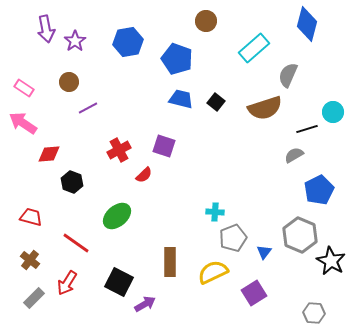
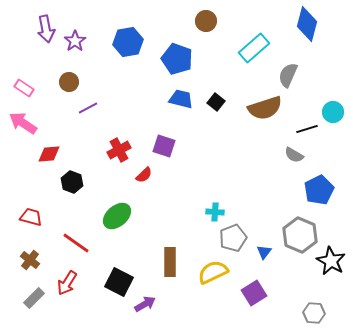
gray semicircle at (294, 155): rotated 120 degrees counterclockwise
